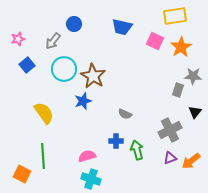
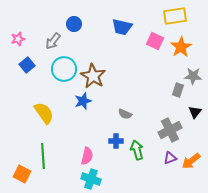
pink semicircle: rotated 120 degrees clockwise
